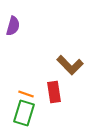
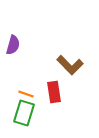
purple semicircle: moved 19 px down
